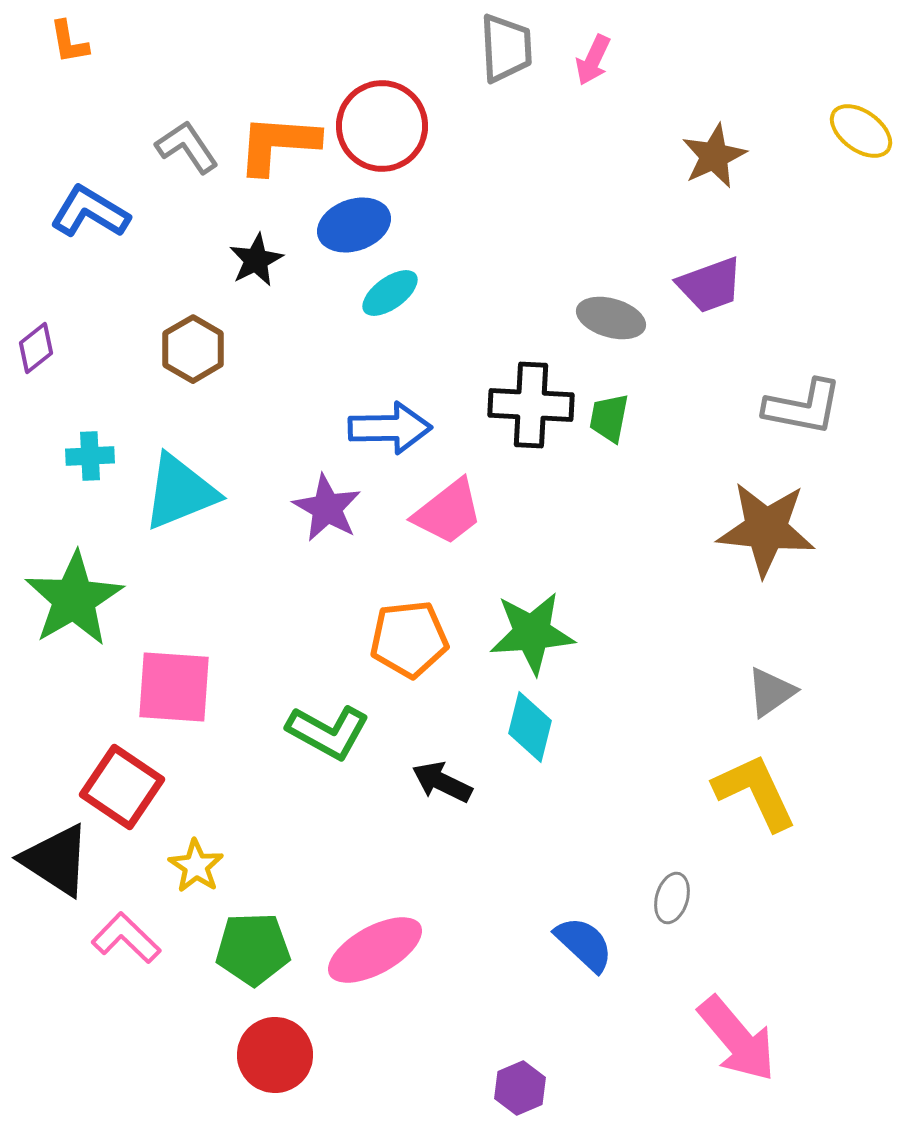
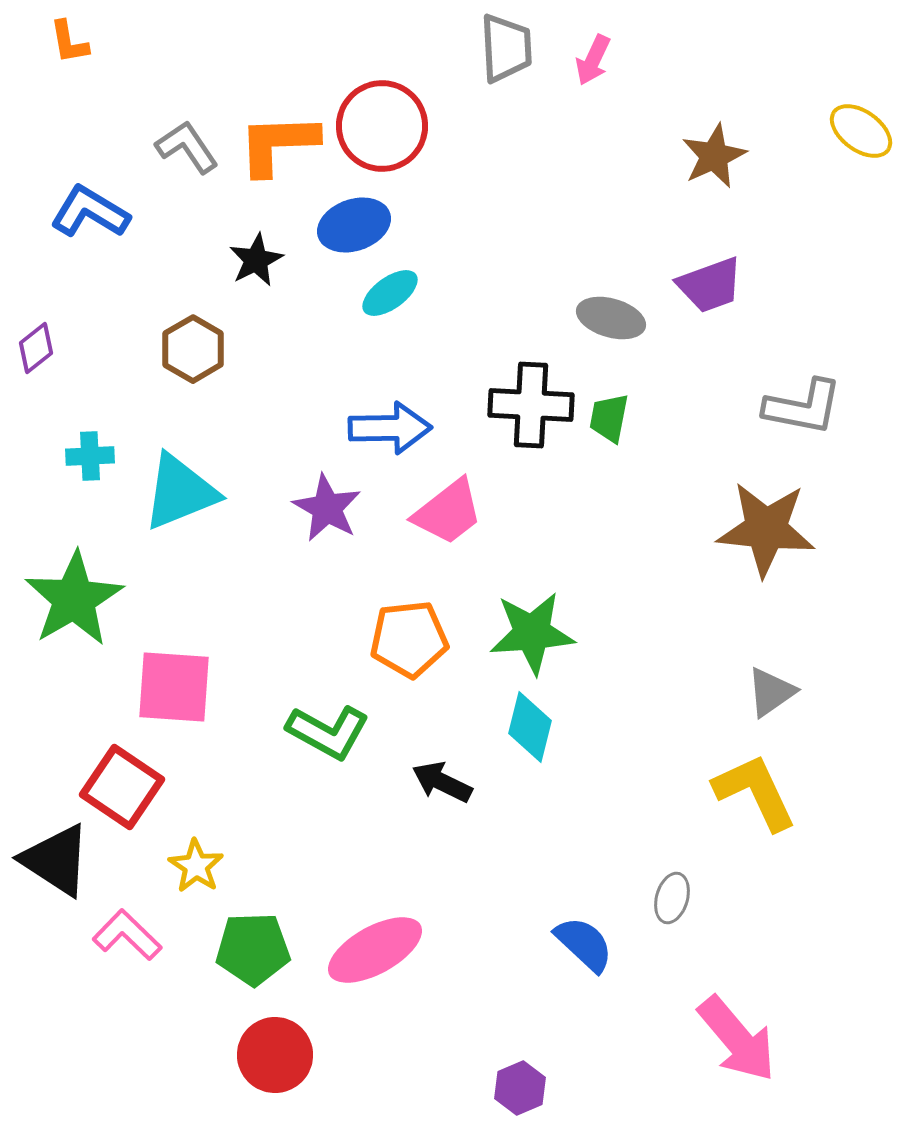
orange L-shape at (278, 144): rotated 6 degrees counterclockwise
pink L-shape at (126, 938): moved 1 px right, 3 px up
